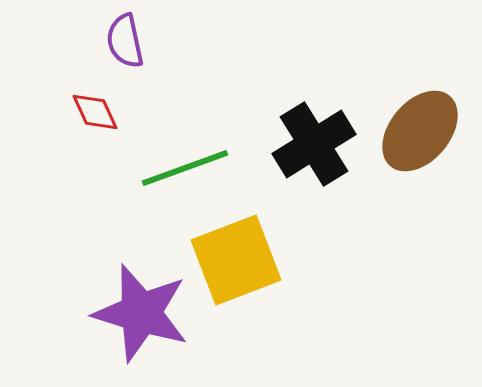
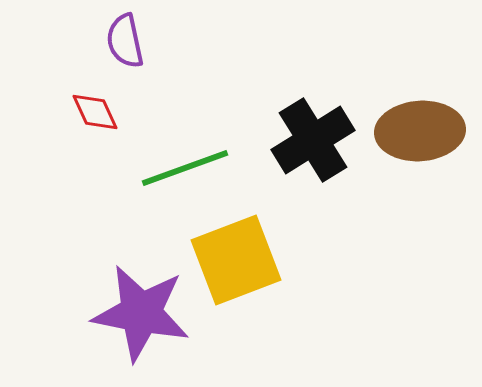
brown ellipse: rotated 46 degrees clockwise
black cross: moved 1 px left, 4 px up
purple star: rotated 6 degrees counterclockwise
